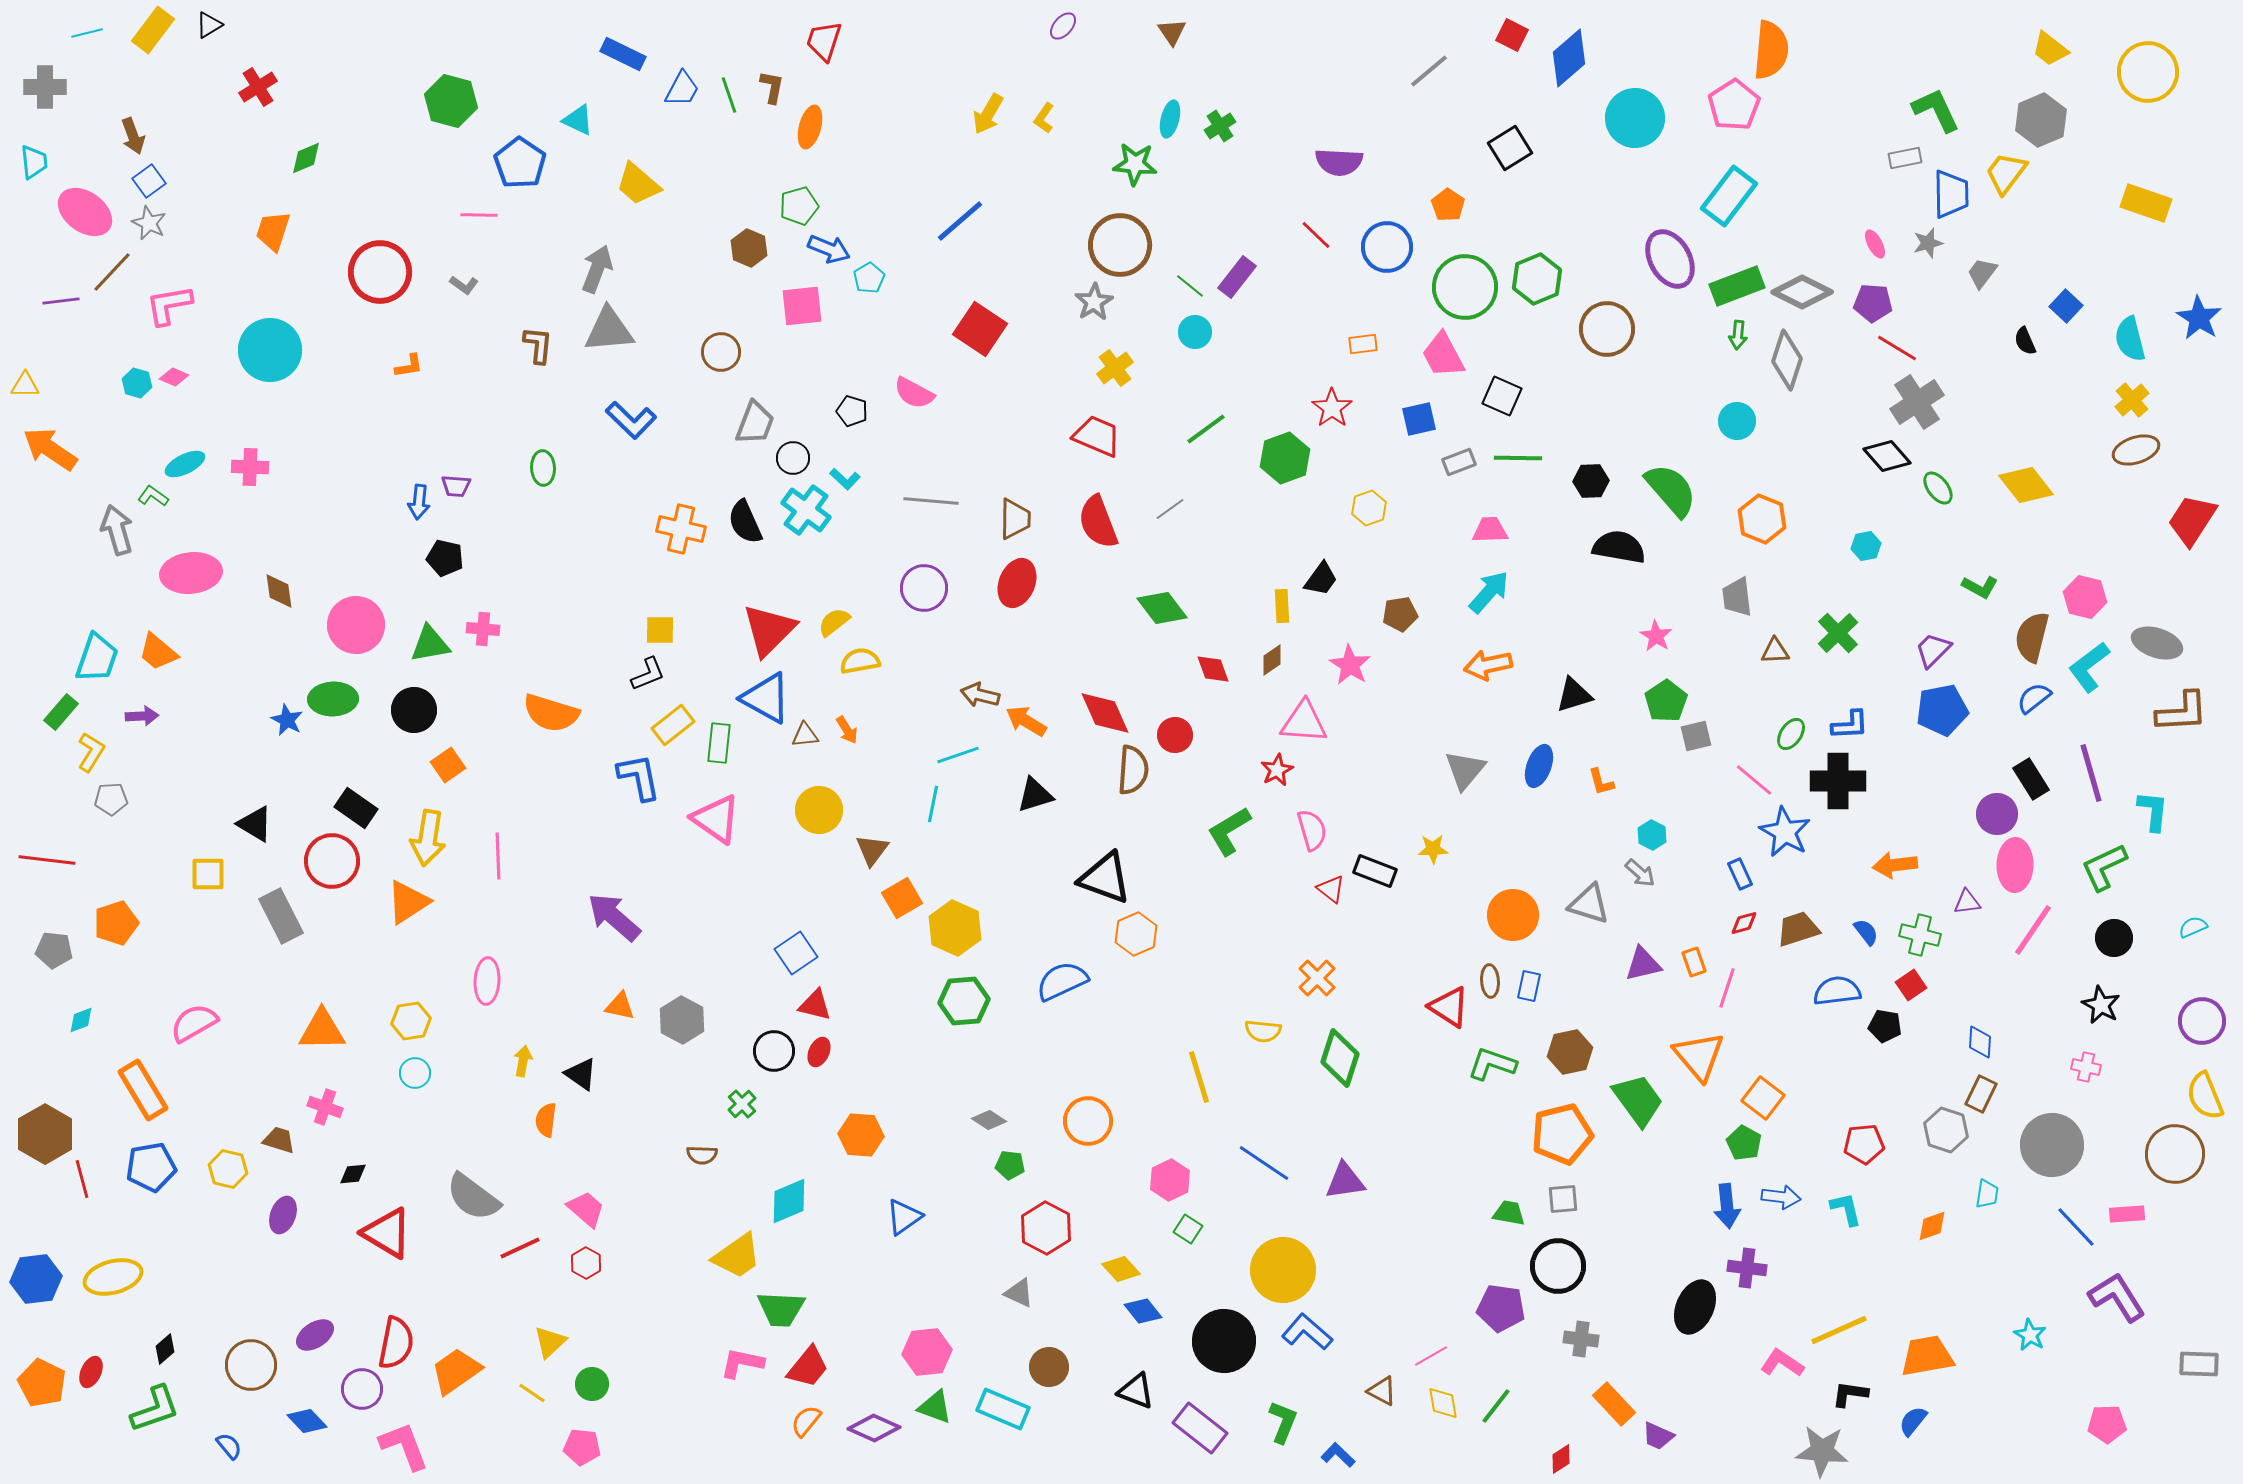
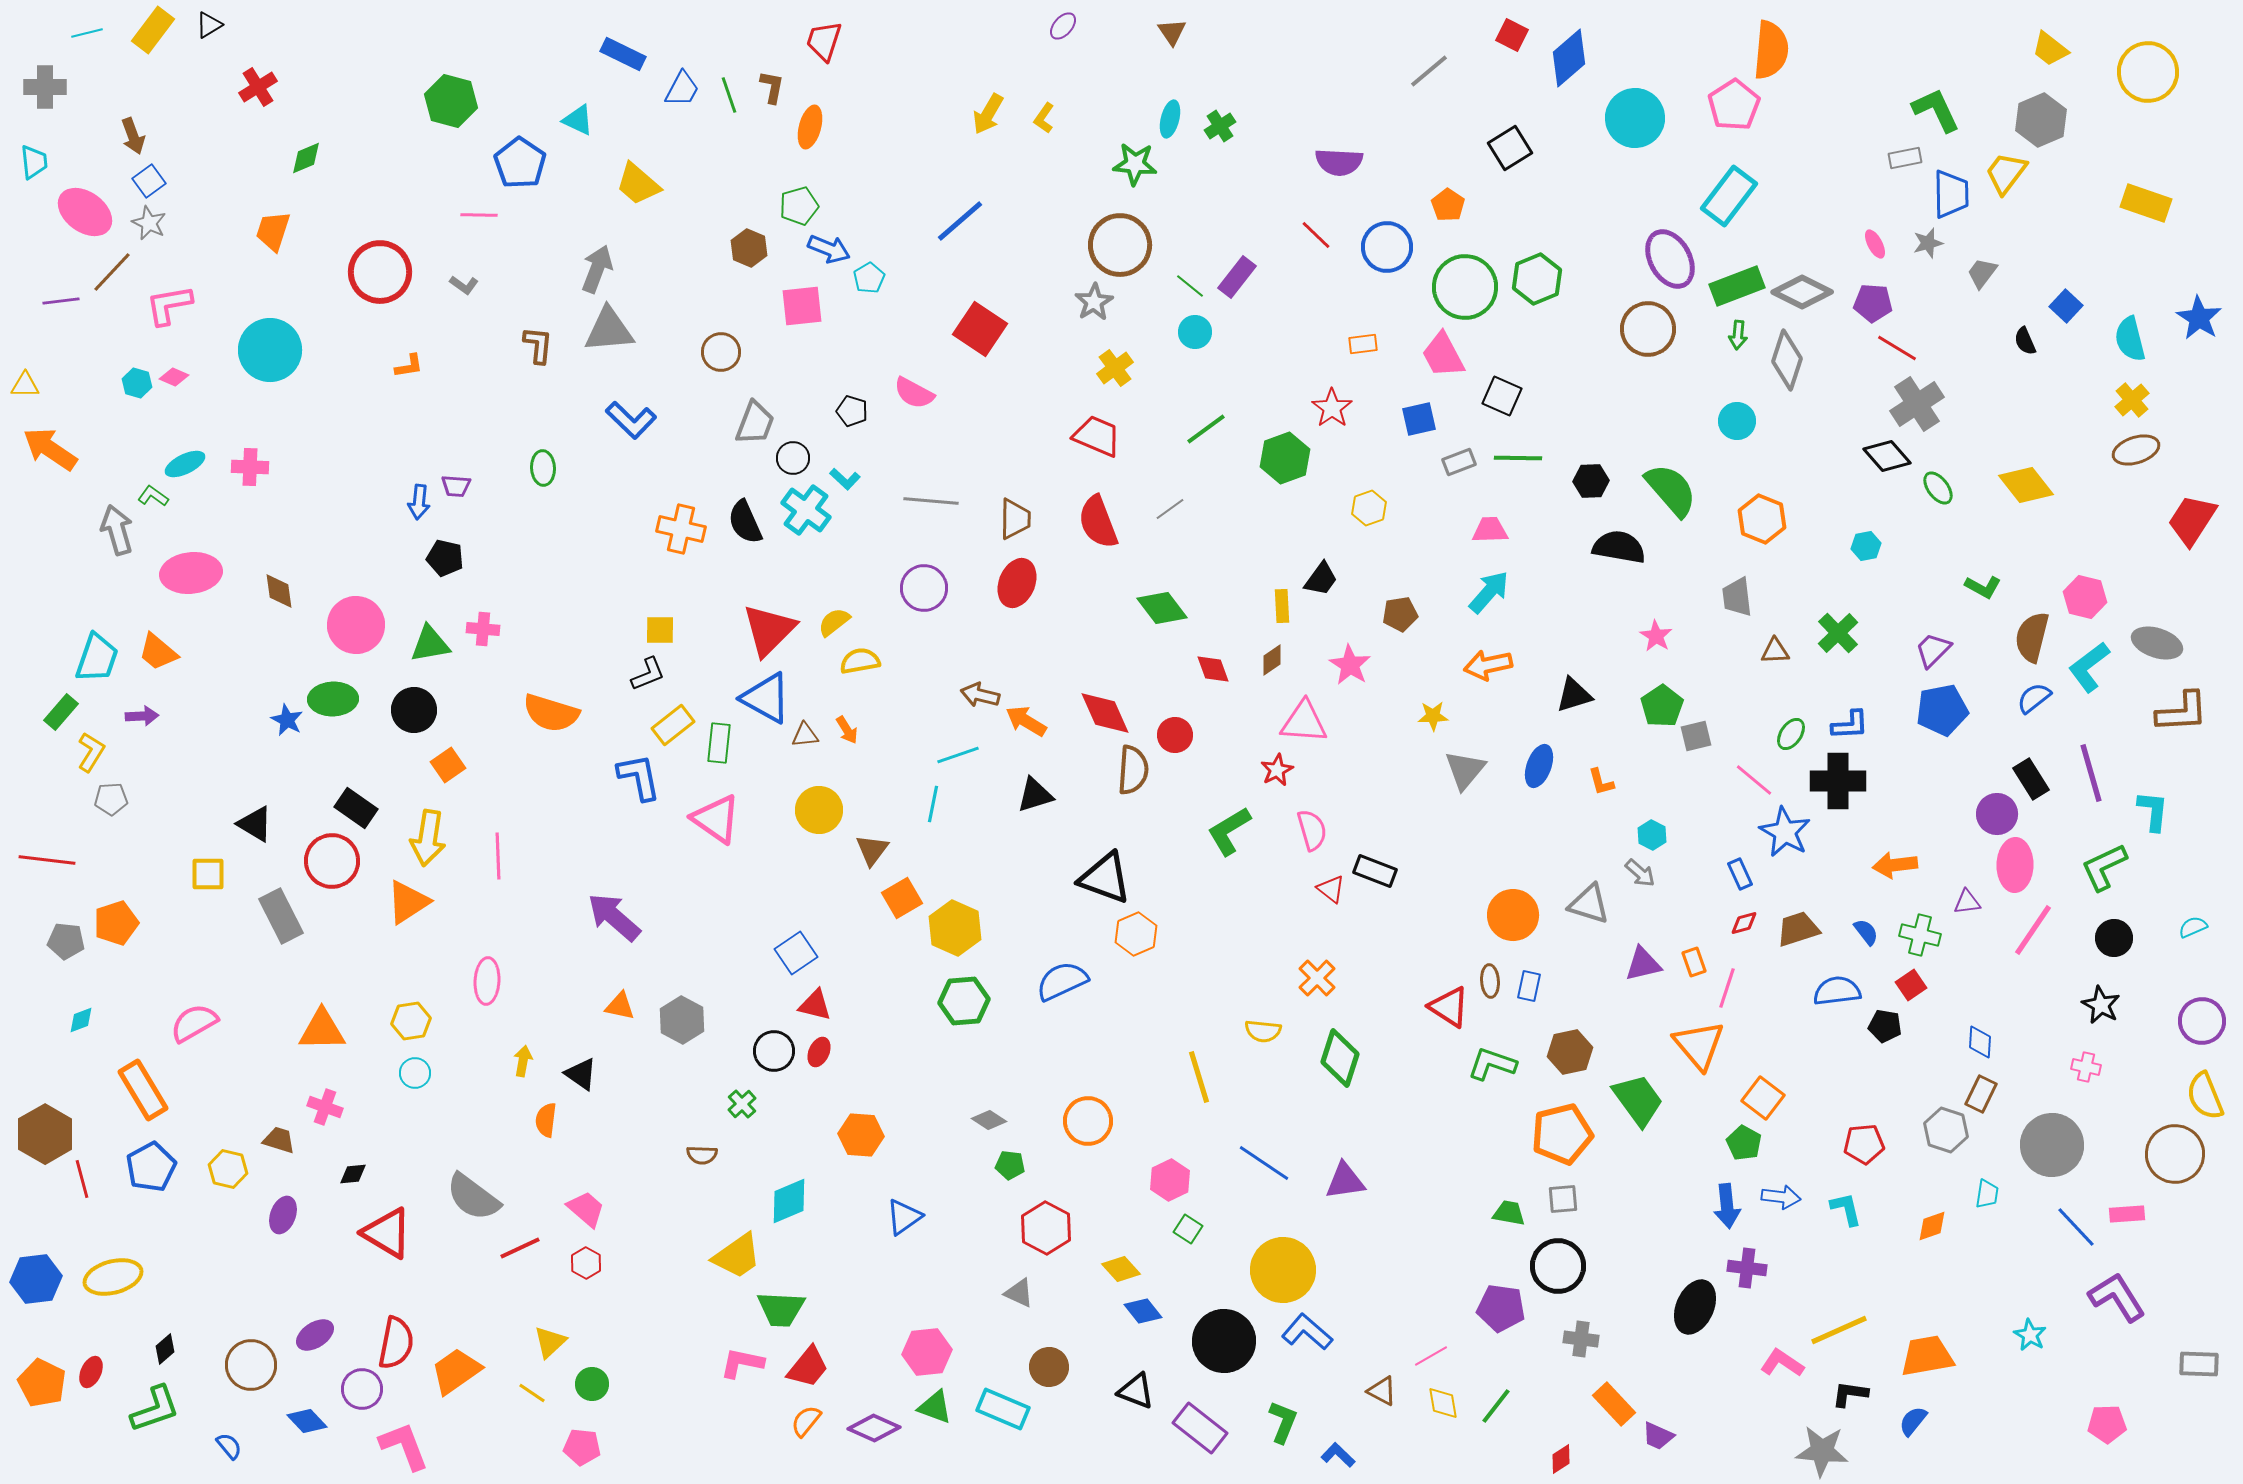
brown circle at (1607, 329): moved 41 px right
gray cross at (1917, 402): moved 2 px down
green L-shape at (1980, 587): moved 3 px right
green pentagon at (1666, 701): moved 4 px left, 5 px down
yellow star at (1433, 849): moved 133 px up
gray pentagon at (54, 950): moved 12 px right, 9 px up
orange triangle at (1699, 1056): moved 11 px up
blue pentagon at (151, 1167): rotated 18 degrees counterclockwise
